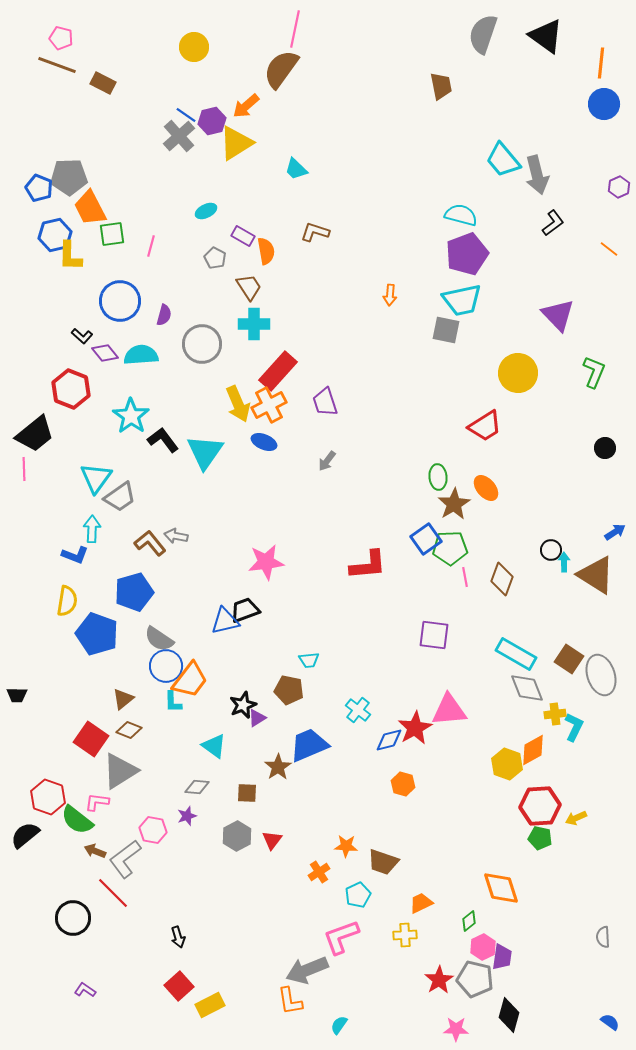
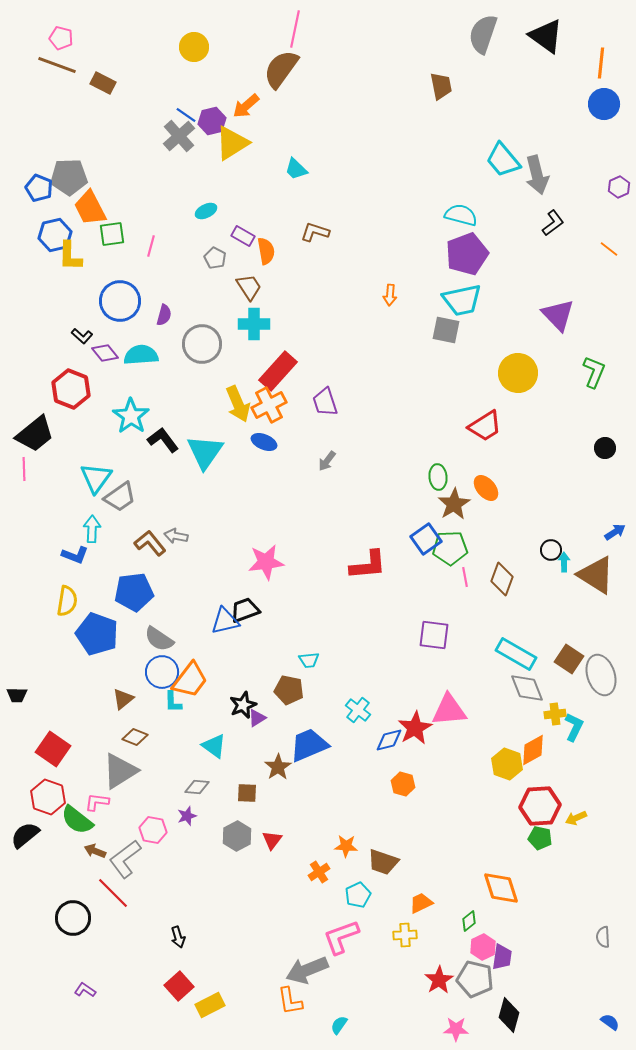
yellow triangle at (236, 143): moved 4 px left
blue pentagon at (134, 592): rotated 9 degrees clockwise
blue circle at (166, 666): moved 4 px left, 6 px down
brown diamond at (129, 730): moved 6 px right, 7 px down
red square at (91, 739): moved 38 px left, 10 px down
